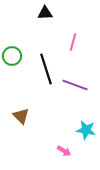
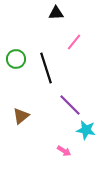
black triangle: moved 11 px right
pink line: moved 1 px right; rotated 24 degrees clockwise
green circle: moved 4 px right, 3 px down
black line: moved 1 px up
purple line: moved 5 px left, 20 px down; rotated 25 degrees clockwise
brown triangle: rotated 36 degrees clockwise
